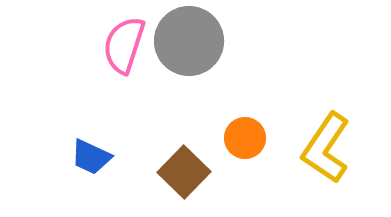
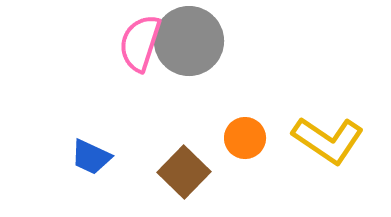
pink semicircle: moved 16 px right, 2 px up
yellow L-shape: moved 2 px right, 8 px up; rotated 90 degrees counterclockwise
